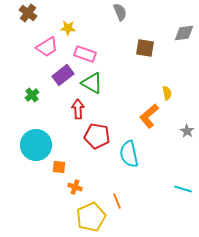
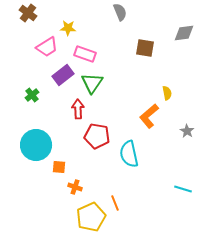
green triangle: rotated 35 degrees clockwise
orange line: moved 2 px left, 2 px down
